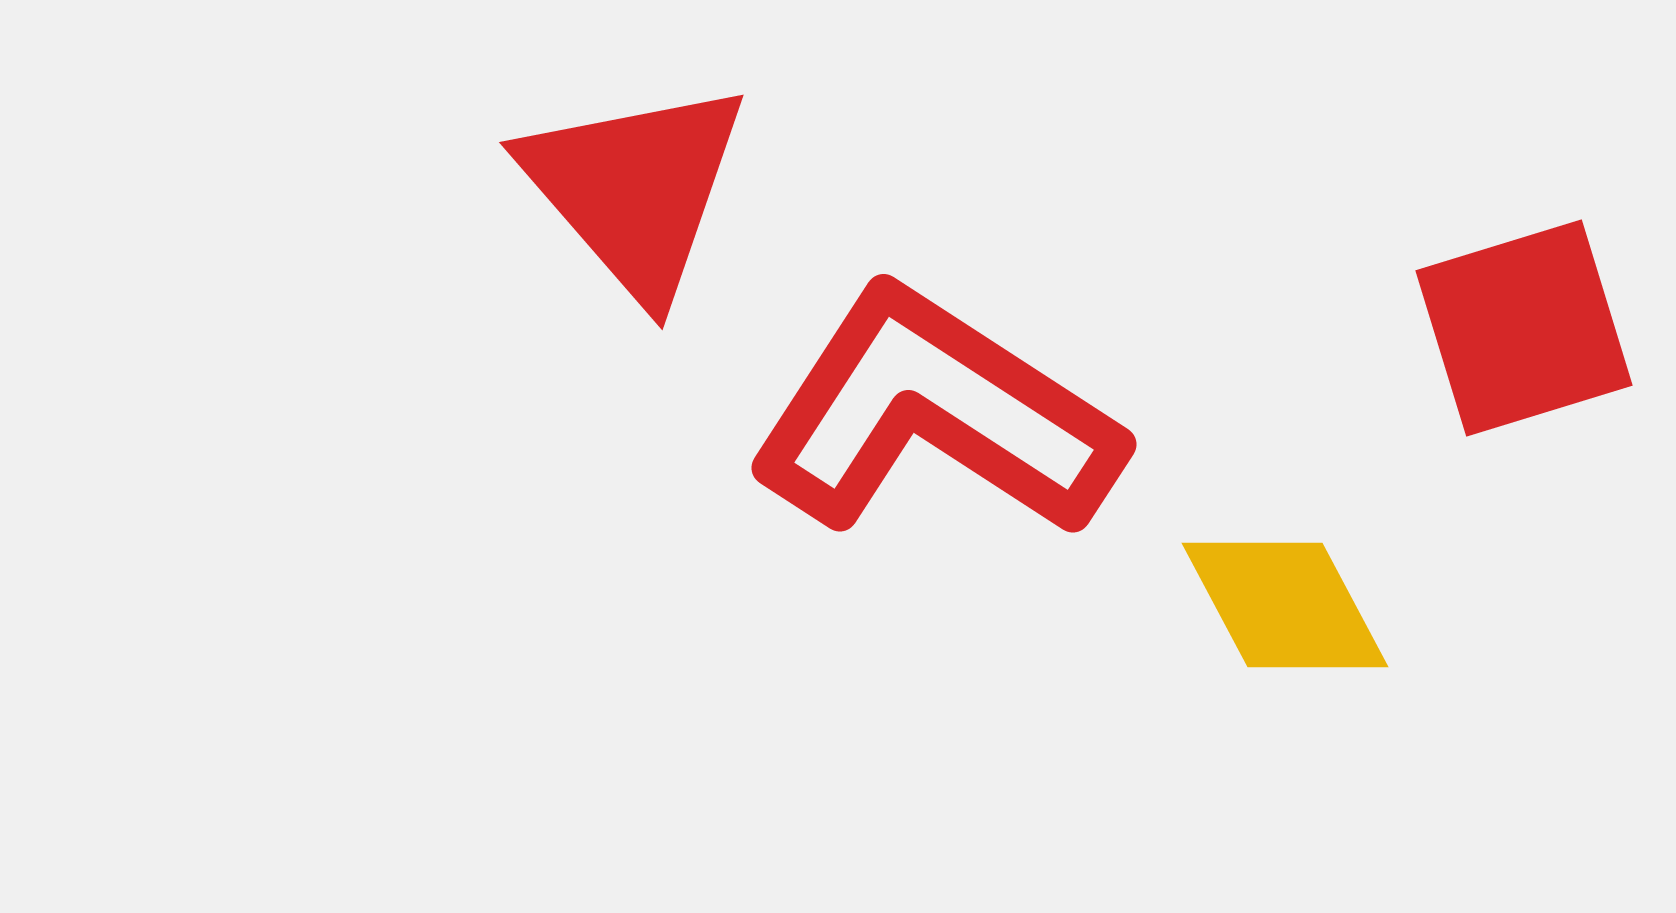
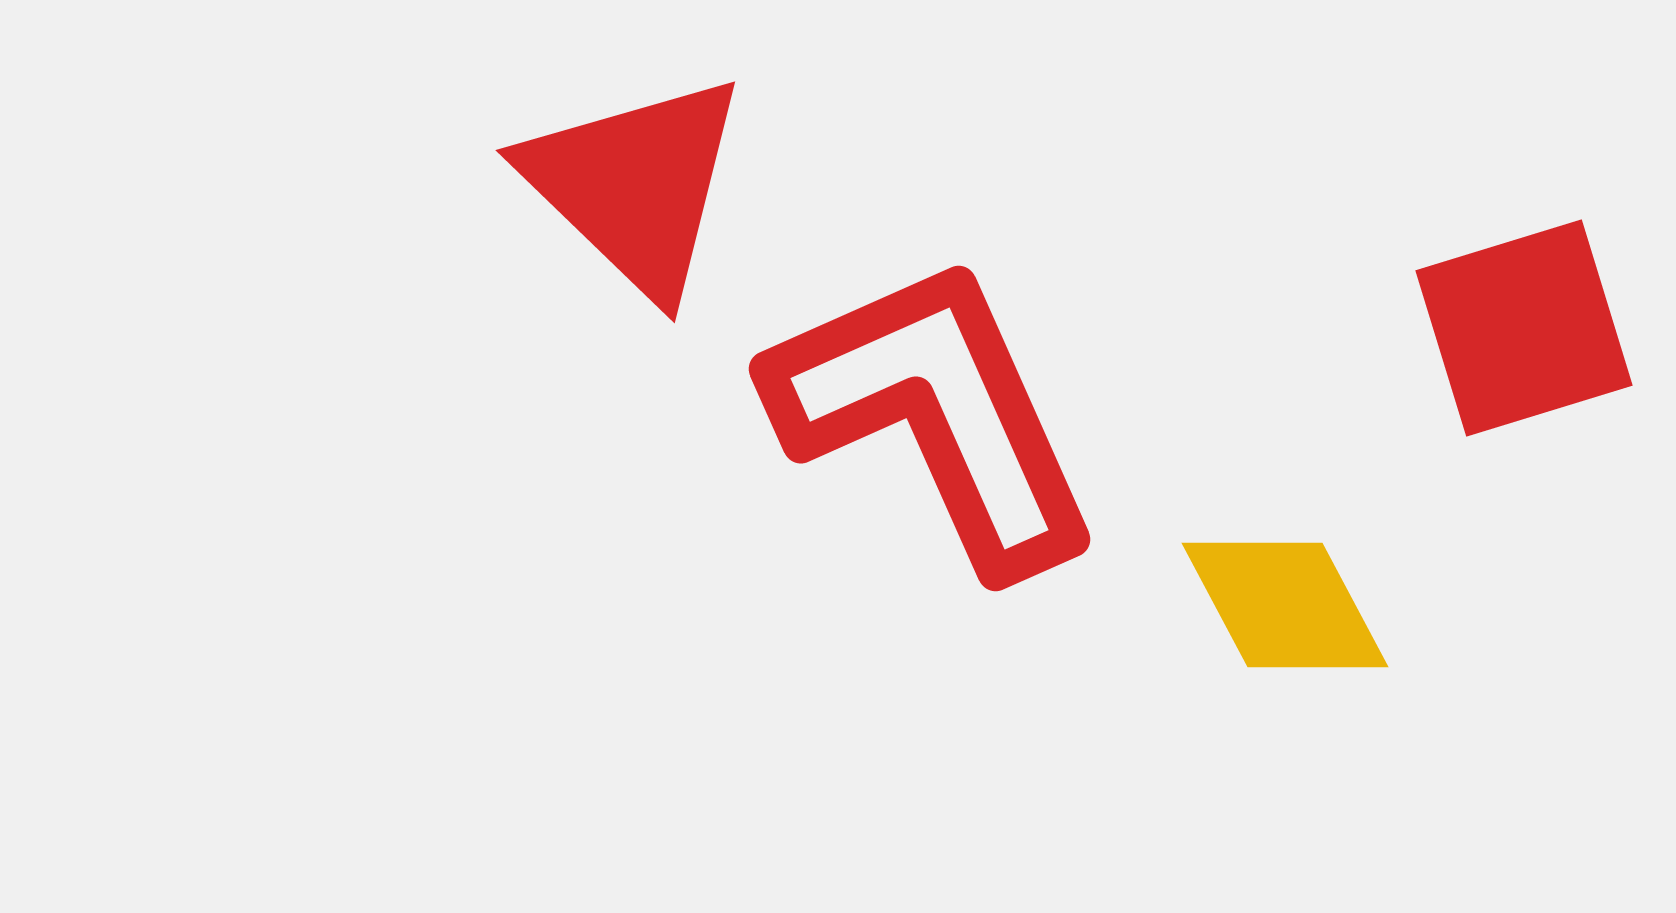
red triangle: moved 4 px up; rotated 5 degrees counterclockwise
red L-shape: rotated 33 degrees clockwise
